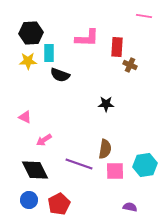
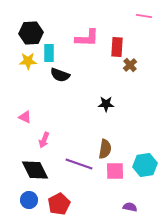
brown cross: rotated 24 degrees clockwise
pink arrow: rotated 35 degrees counterclockwise
